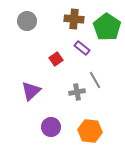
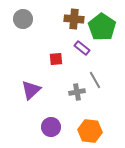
gray circle: moved 4 px left, 2 px up
green pentagon: moved 5 px left
red square: rotated 32 degrees clockwise
purple triangle: moved 1 px up
